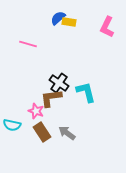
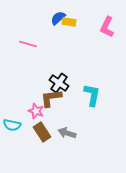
cyan L-shape: moved 6 px right, 3 px down; rotated 25 degrees clockwise
gray arrow: rotated 18 degrees counterclockwise
